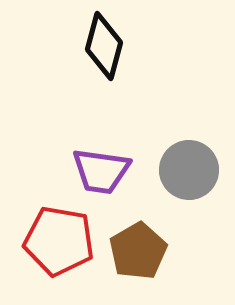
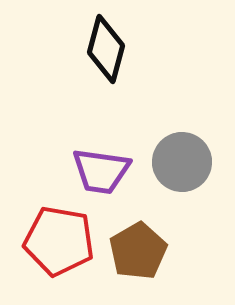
black diamond: moved 2 px right, 3 px down
gray circle: moved 7 px left, 8 px up
